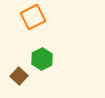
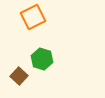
green hexagon: rotated 15 degrees counterclockwise
